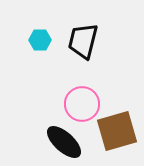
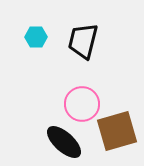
cyan hexagon: moved 4 px left, 3 px up
